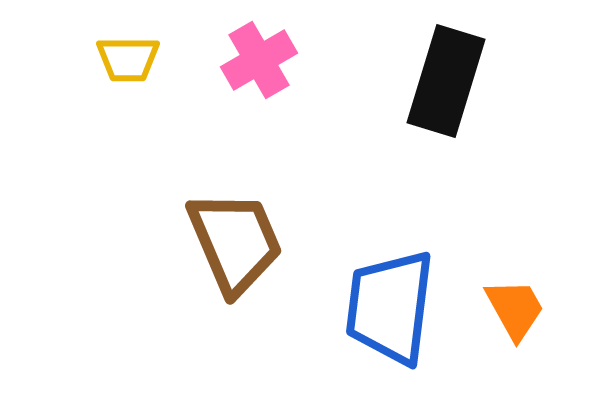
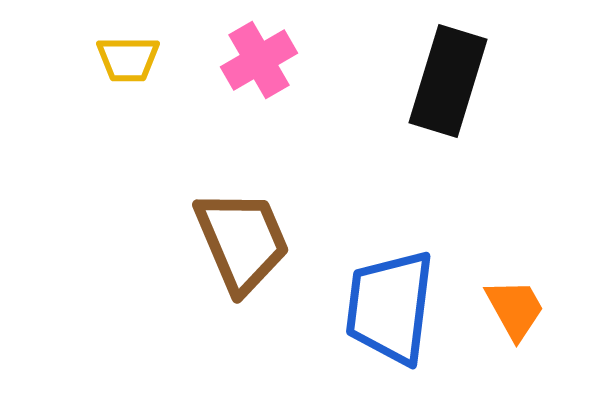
black rectangle: moved 2 px right
brown trapezoid: moved 7 px right, 1 px up
